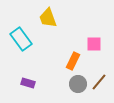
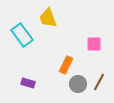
cyan rectangle: moved 1 px right, 4 px up
orange rectangle: moved 7 px left, 4 px down
brown line: rotated 12 degrees counterclockwise
